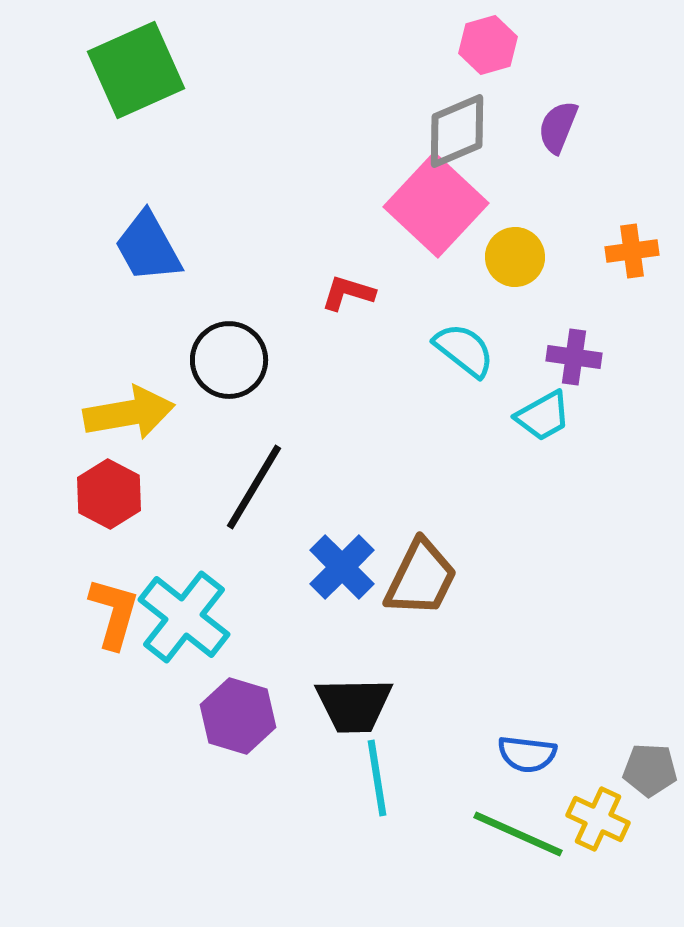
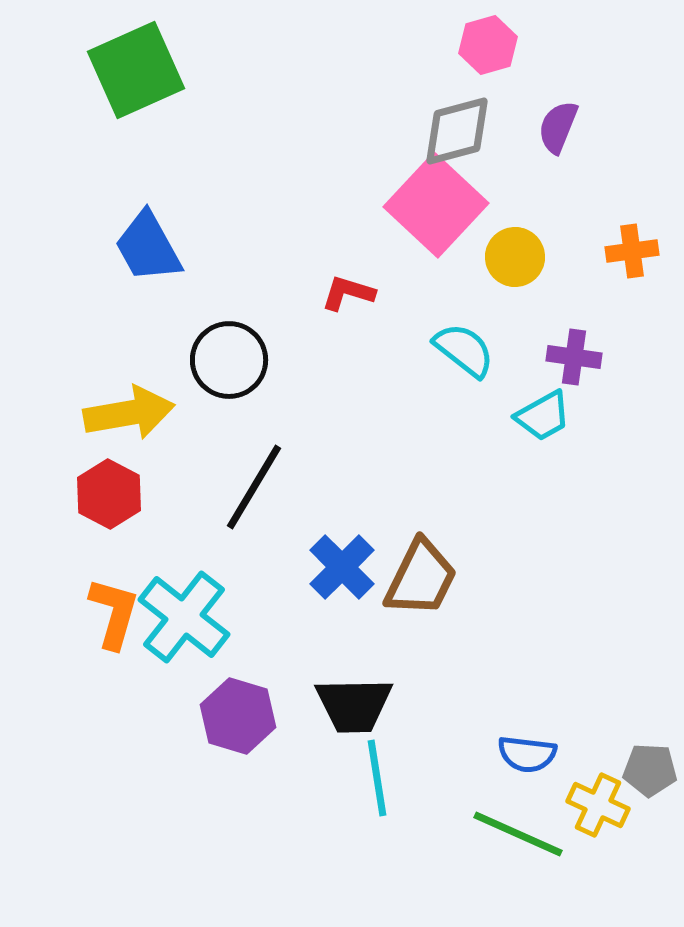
gray diamond: rotated 8 degrees clockwise
yellow cross: moved 14 px up
